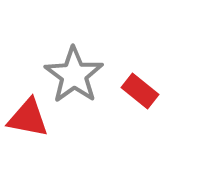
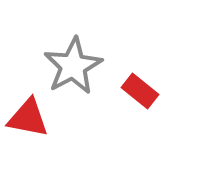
gray star: moved 1 px left, 9 px up; rotated 8 degrees clockwise
